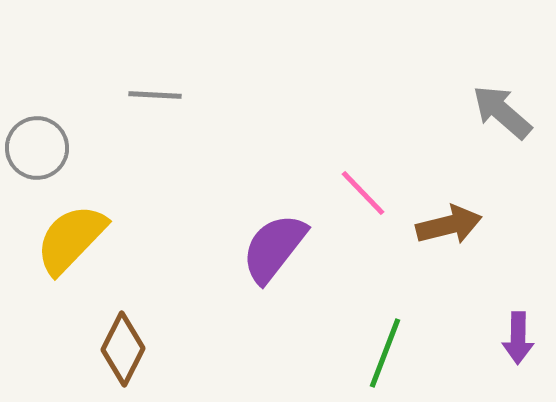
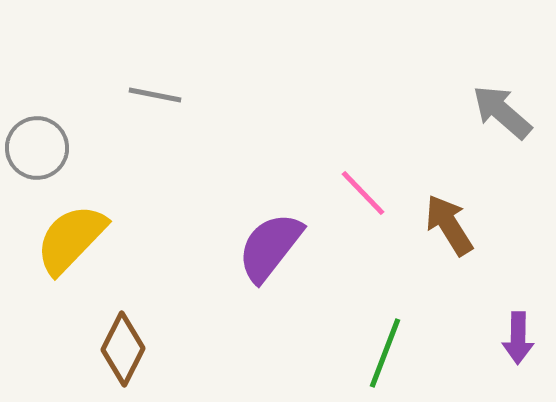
gray line: rotated 8 degrees clockwise
brown arrow: rotated 108 degrees counterclockwise
purple semicircle: moved 4 px left, 1 px up
